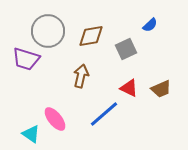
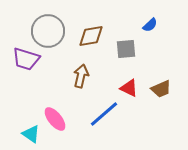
gray square: rotated 20 degrees clockwise
